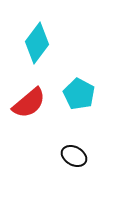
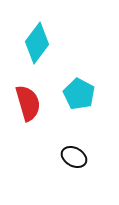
red semicircle: moved 1 px left; rotated 66 degrees counterclockwise
black ellipse: moved 1 px down
